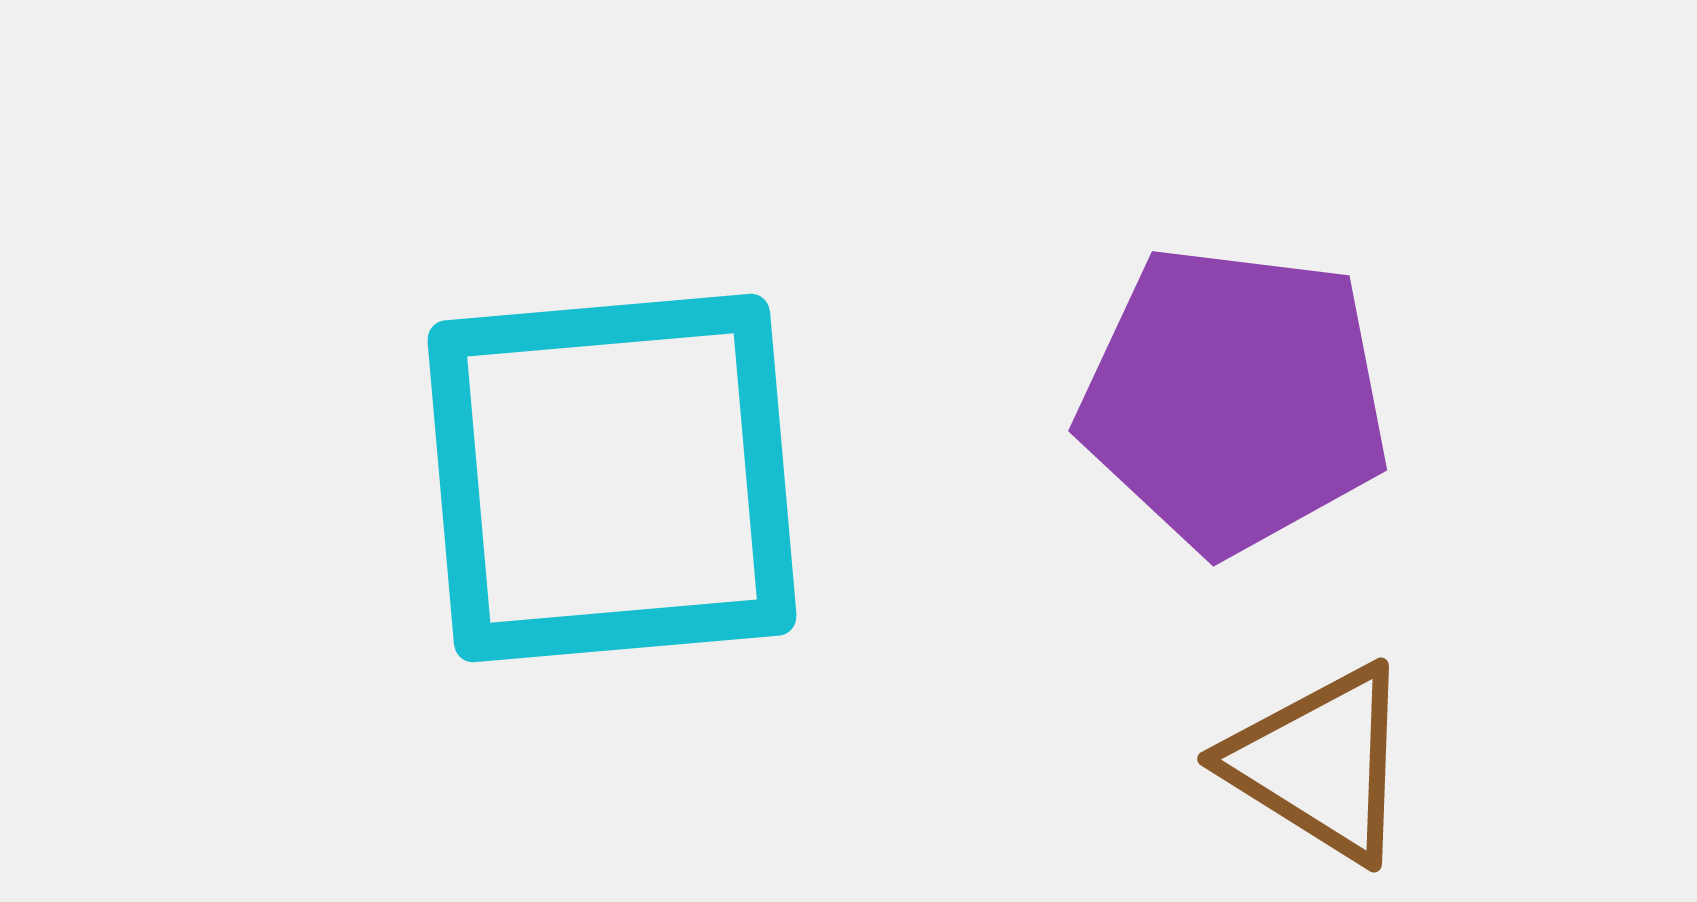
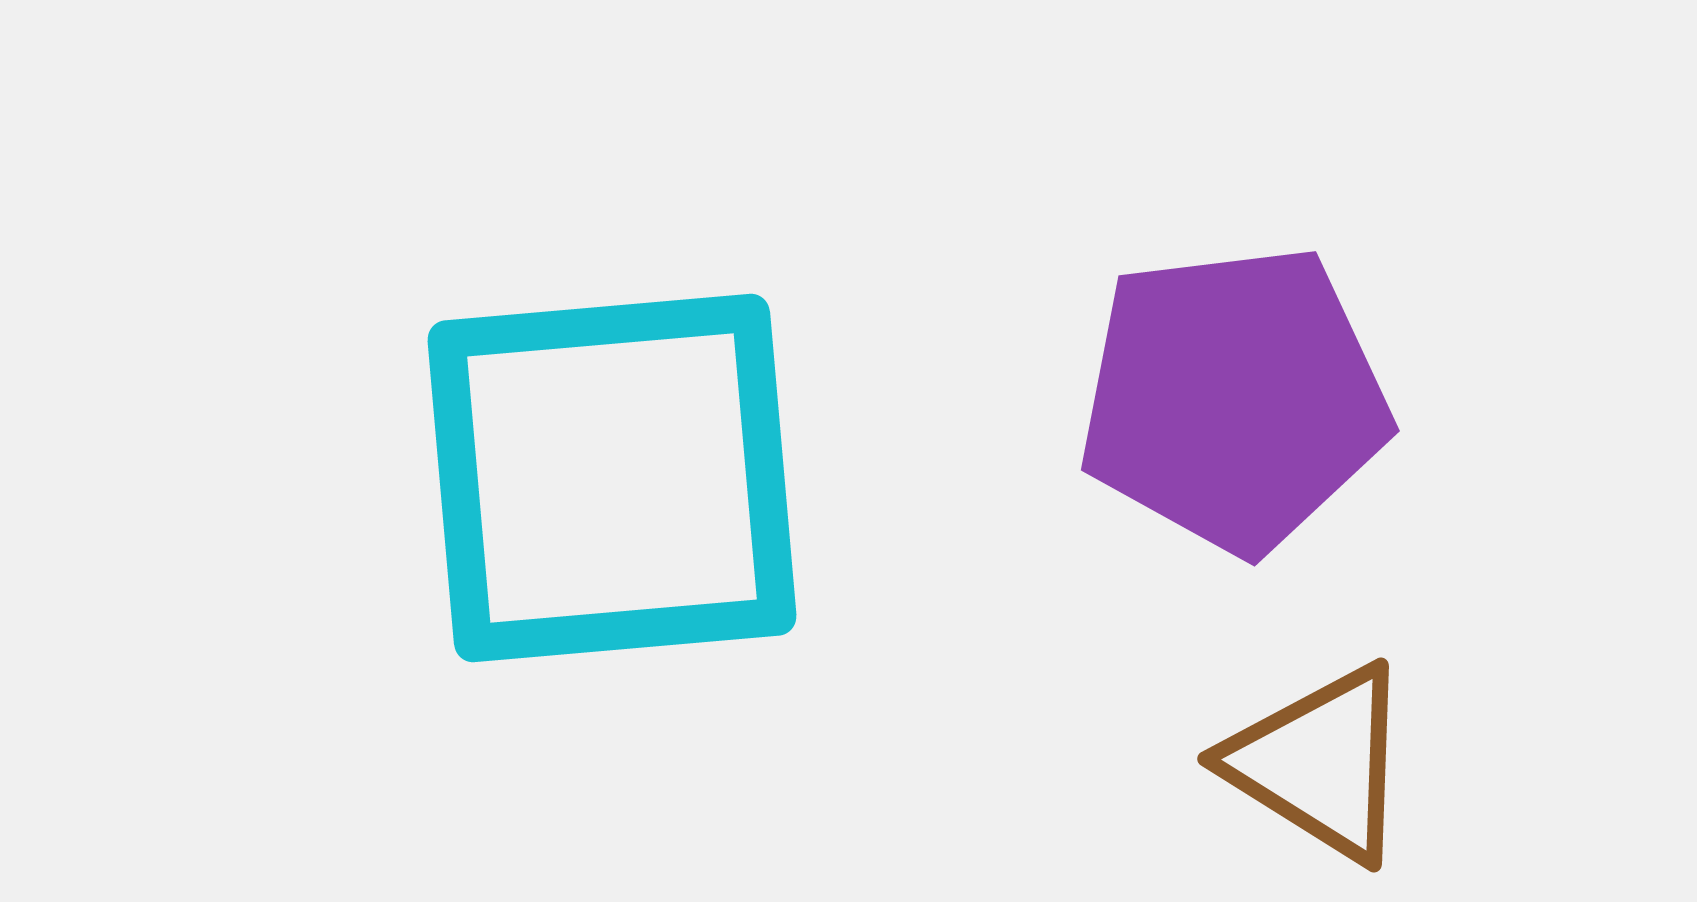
purple pentagon: rotated 14 degrees counterclockwise
